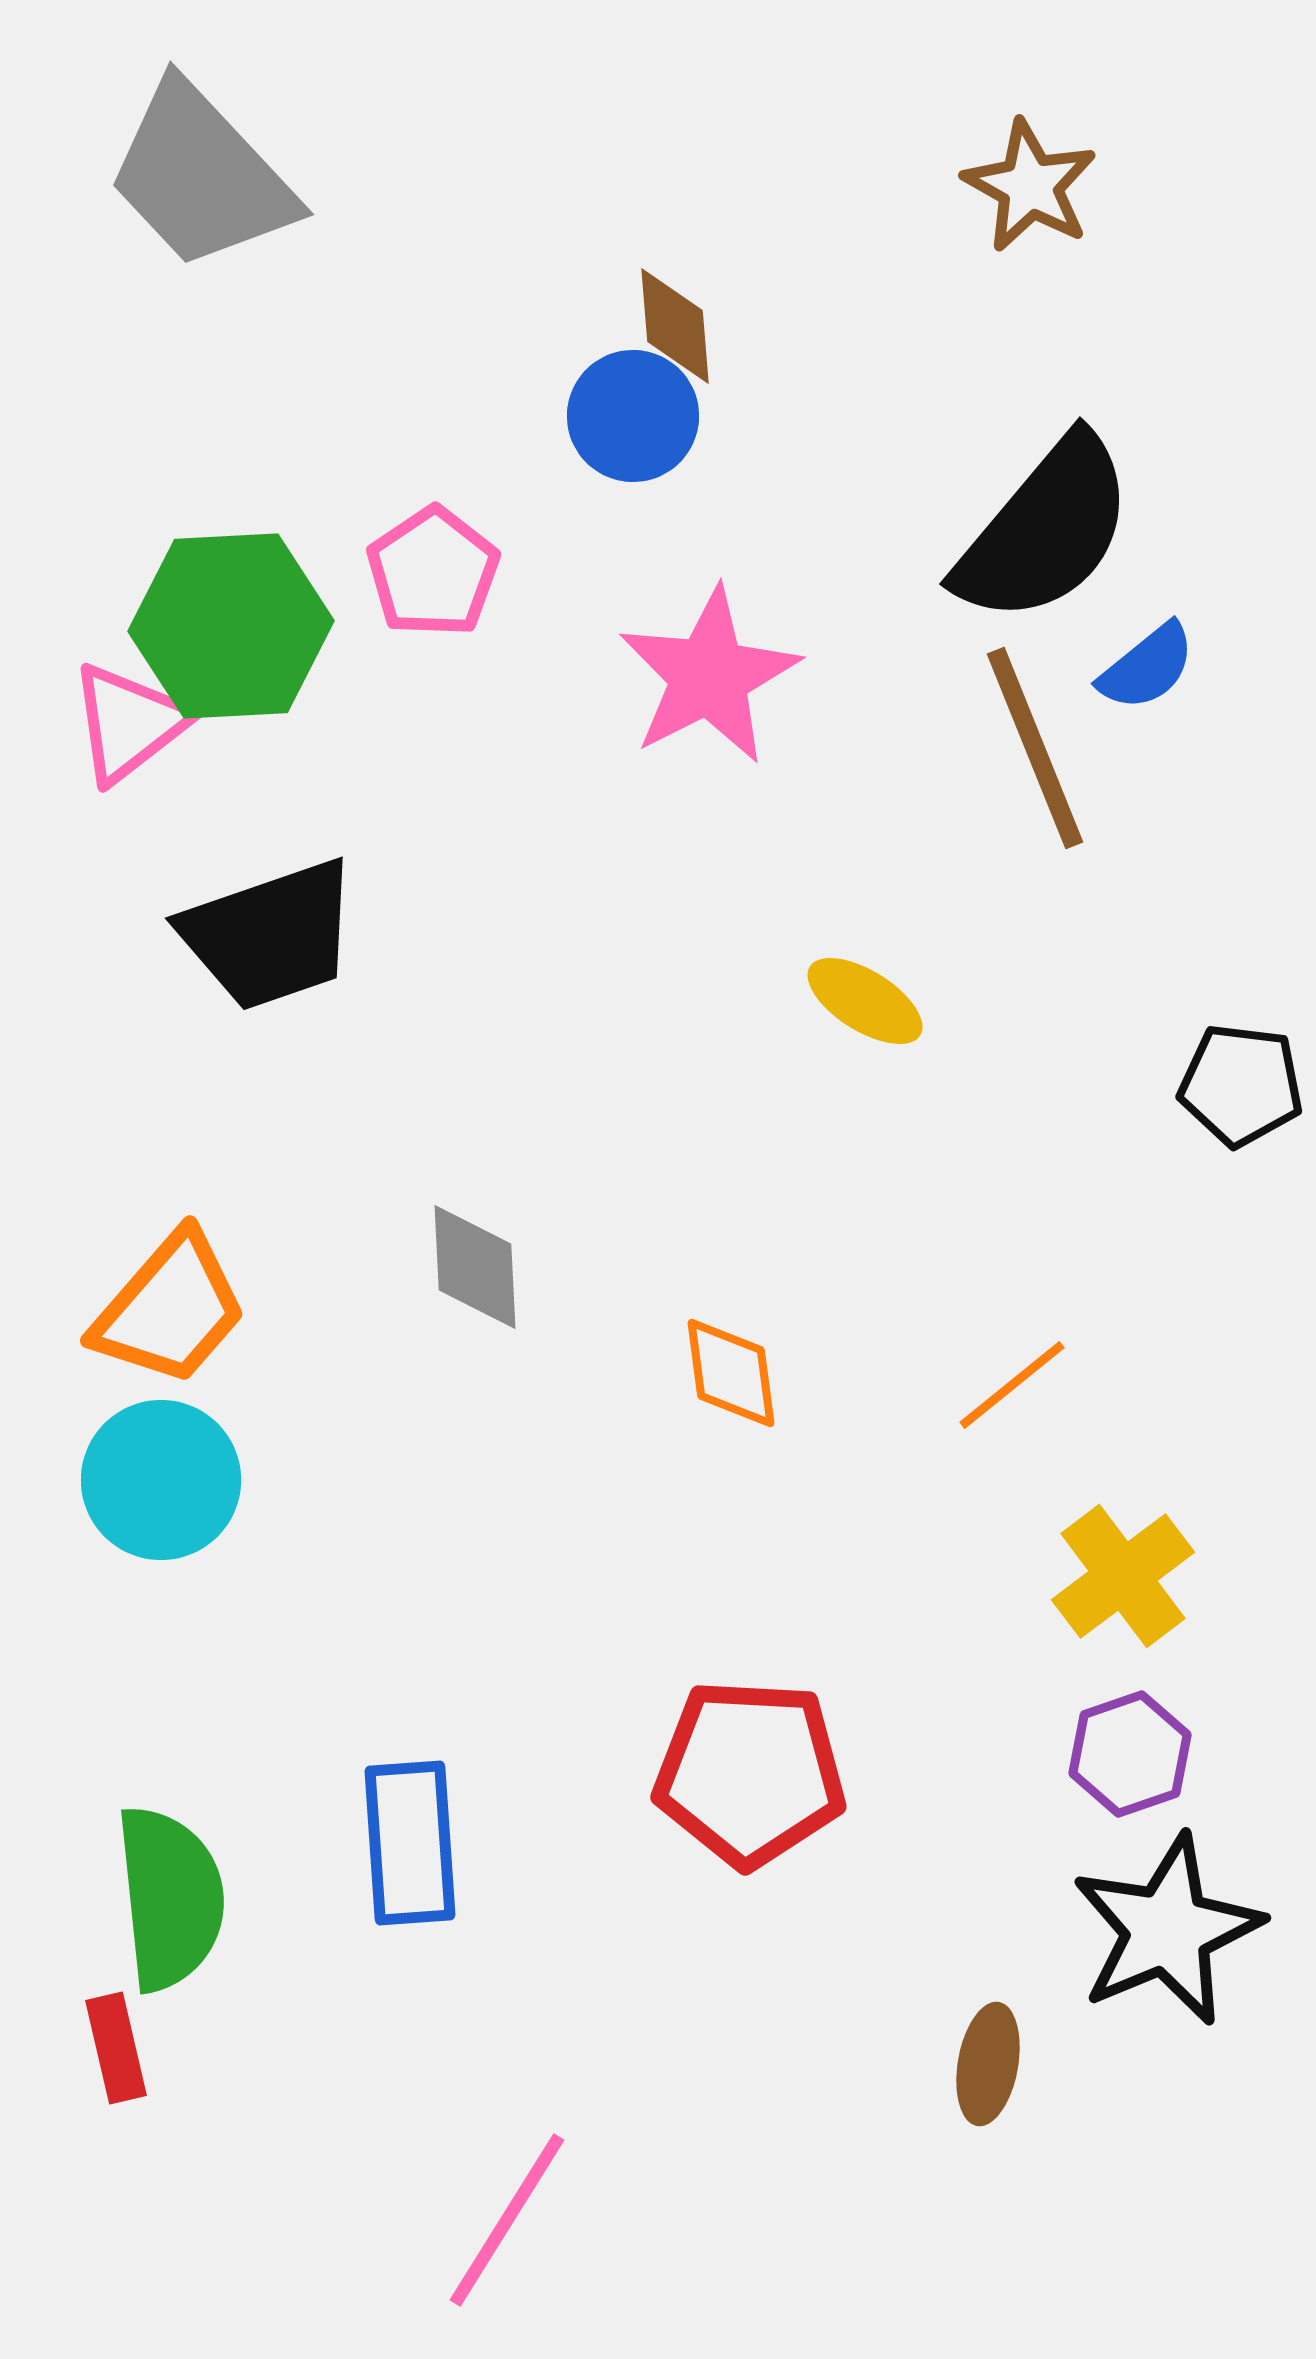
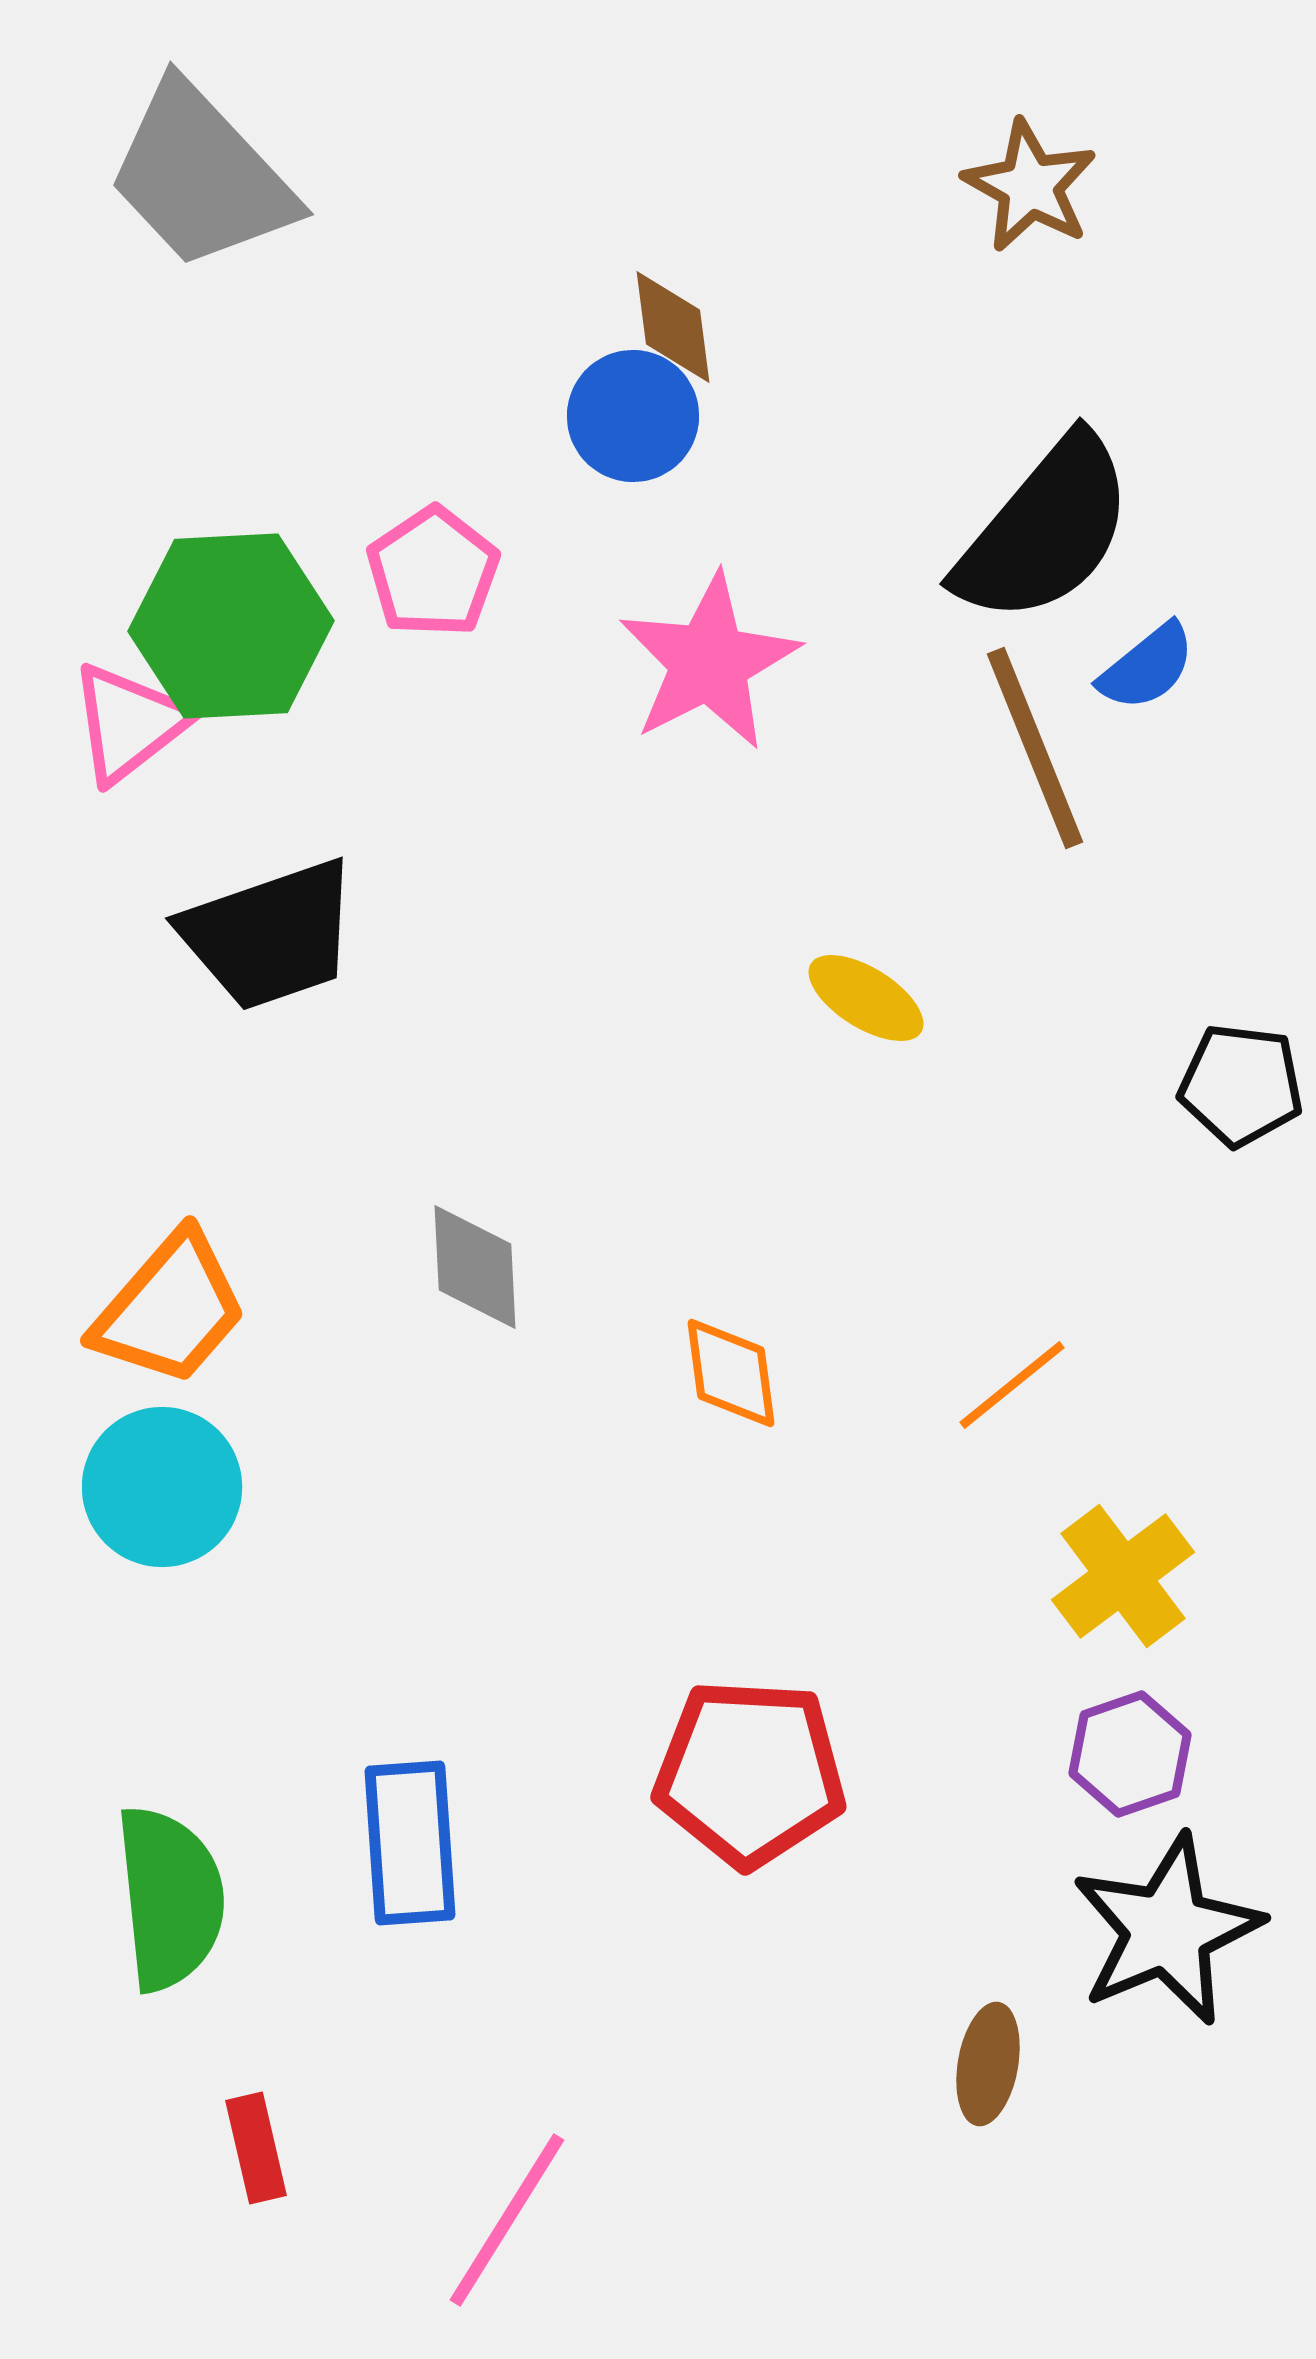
brown diamond: moved 2 px left, 1 px down; rotated 3 degrees counterclockwise
pink star: moved 14 px up
yellow ellipse: moved 1 px right, 3 px up
cyan circle: moved 1 px right, 7 px down
red rectangle: moved 140 px right, 100 px down
